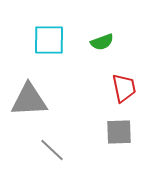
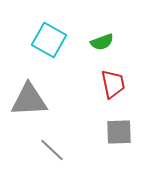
cyan square: rotated 28 degrees clockwise
red trapezoid: moved 11 px left, 4 px up
